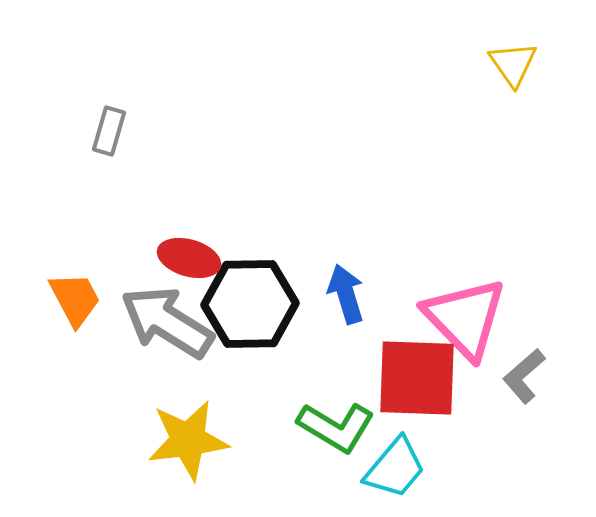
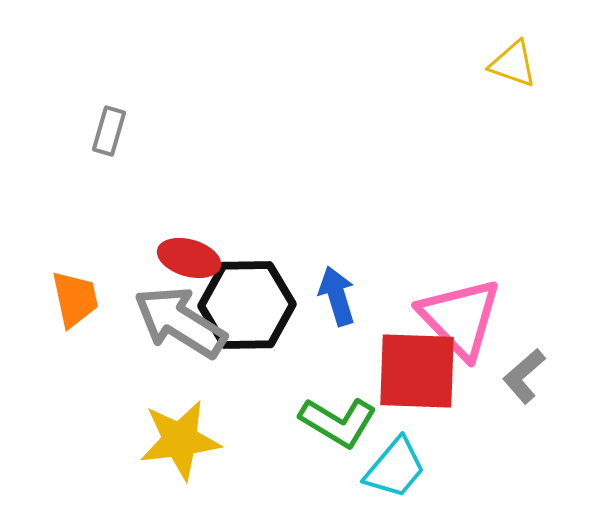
yellow triangle: rotated 36 degrees counterclockwise
blue arrow: moved 9 px left, 2 px down
orange trapezoid: rotated 16 degrees clockwise
black hexagon: moved 3 px left, 1 px down
pink triangle: moved 5 px left
gray arrow: moved 13 px right
red square: moved 7 px up
green L-shape: moved 2 px right, 5 px up
yellow star: moved 8 px left
